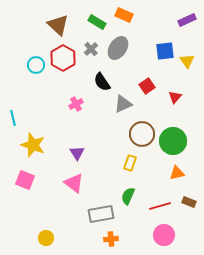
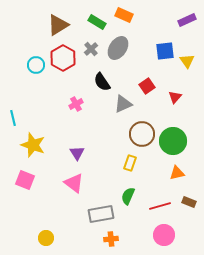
brown triangle: rotated 45 degrees clockwise
